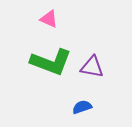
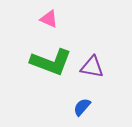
blue semicircle: rotated 30 degrees counterclockwise
